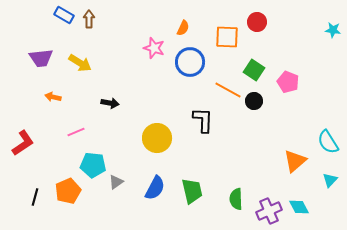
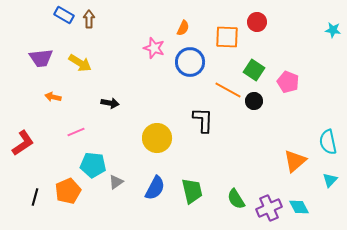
cyan semicircle: rotated 20 degrees clockwise
green semicircle: rotated 30 degrees counterclockwise
purple cross: moved 3 px up
